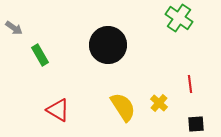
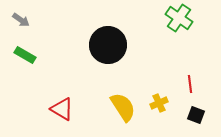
gray arrow: moved 7 px right, 8 px up
green rectangle: moved 15 px left; rotated 30 degrees counterclockwise
yellow cross: rotated 24 degrees clockwise
red triangle: moved 4 px right, 1 px up
black square: moved 9 px up; rotated 24 degrees clockwise
